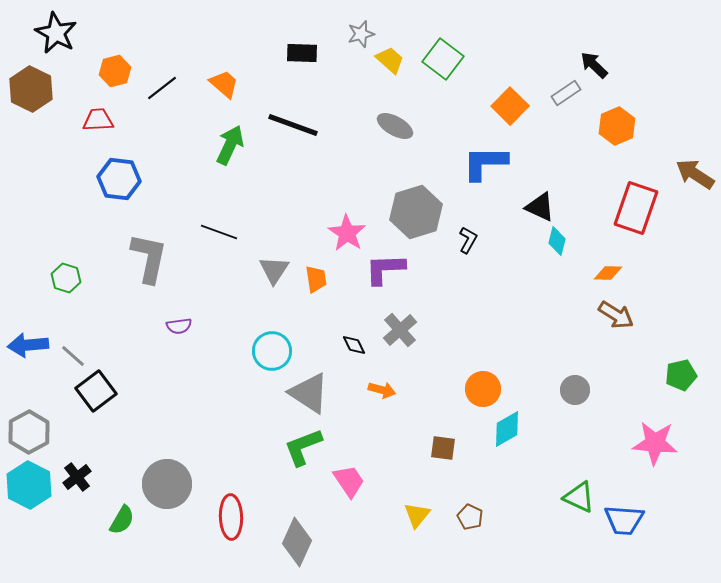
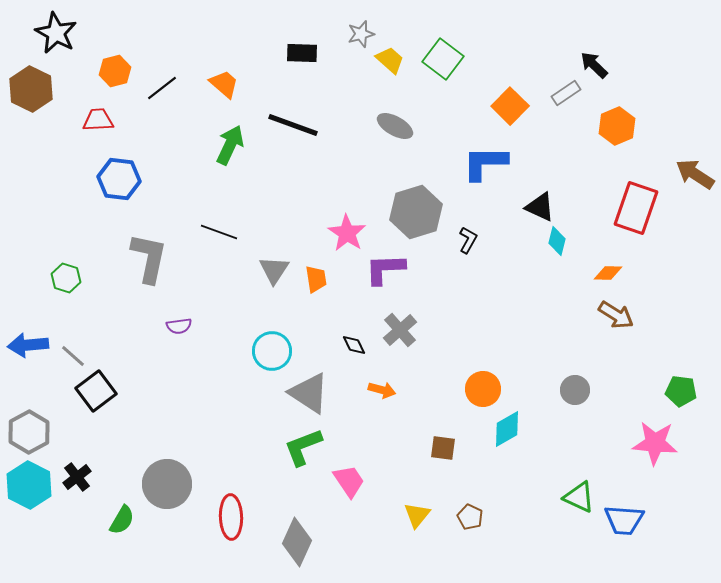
green pentagon at (681, 375): moved 16 px down; rotated 20 degrees clockwise
